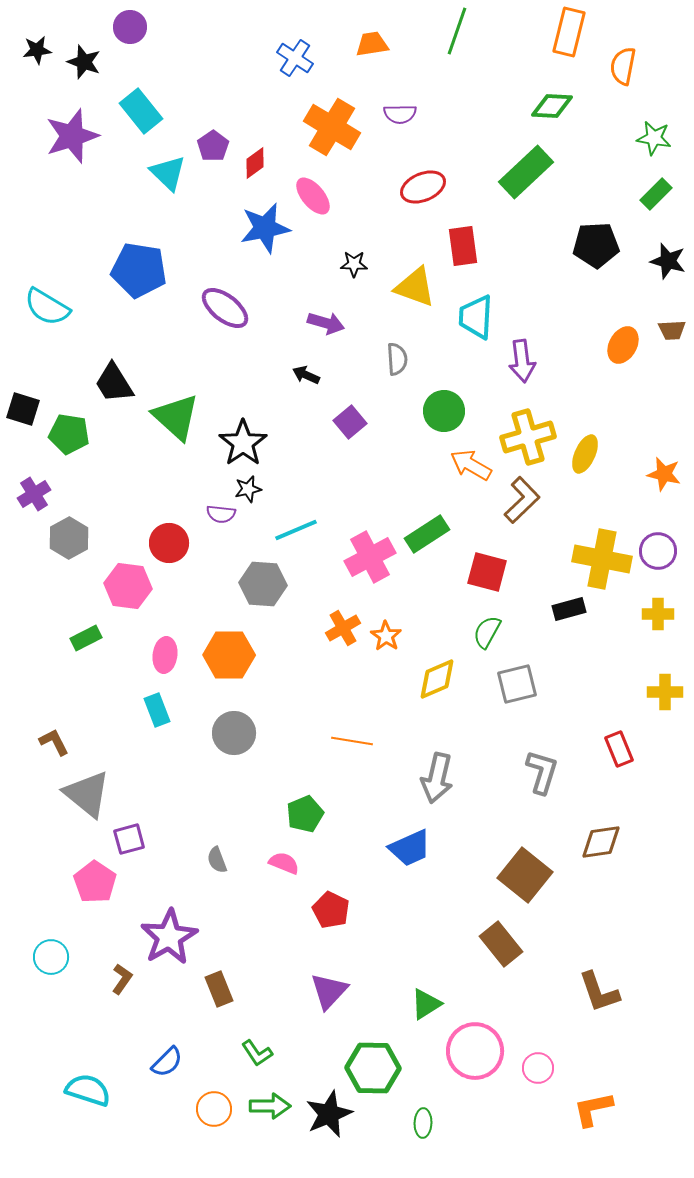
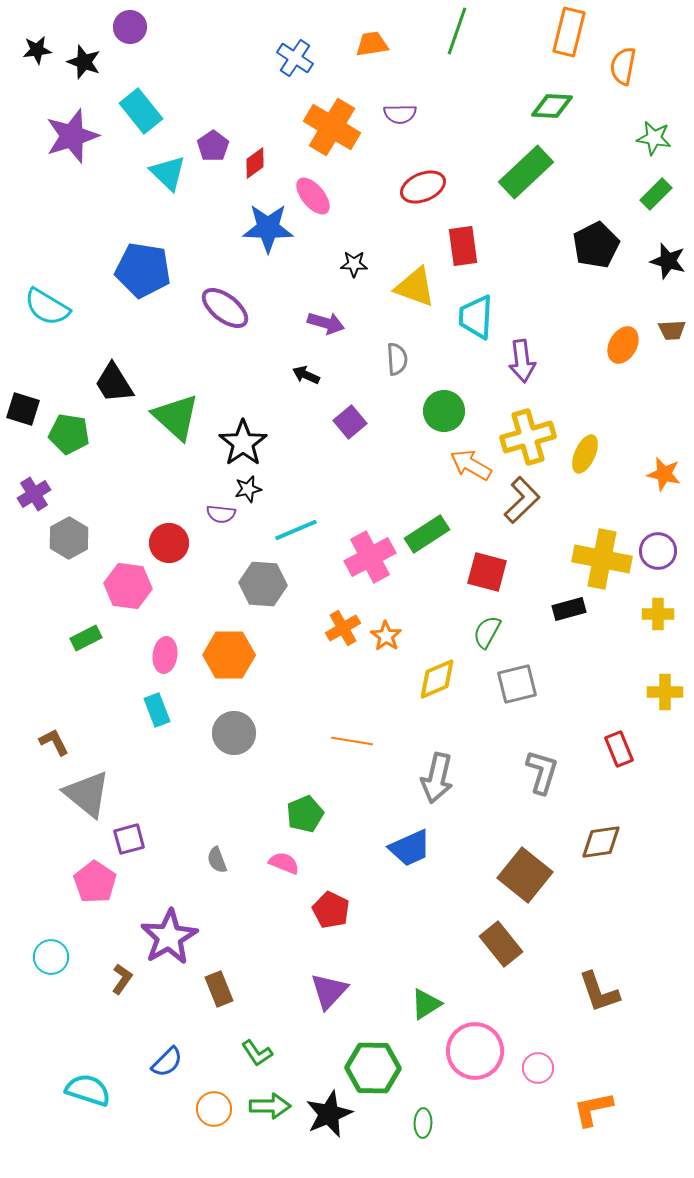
blue star at (265, 228): moved 3 px right; rotated 12 degrees clockwise
black pentagon at (596, 245): rotated 24 degrees counterclockwise
blue pentagon at (139, 270): moved 4 px right
